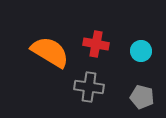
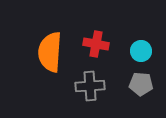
orange semicircle: rotated 117 degrees counterclockwise
gray cross: moved 1 px right, 1 px up; rotated 12 degrees counterclockwise
gray pentagon: moved 1 px left, 13 px up; rotated 10 degrees counterclockwise
